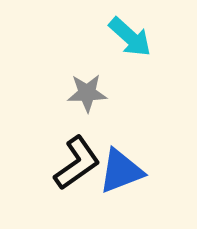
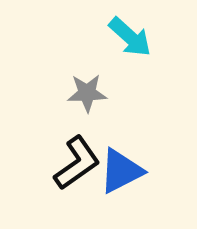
blue triangle: rotated 6 degrees counterclockwise
